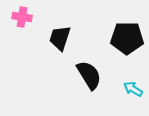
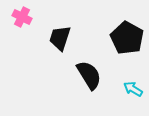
pink cross: rotated 18 degrees clockwise
black pentagon: rotated 28 degrees clockwise
